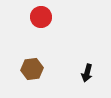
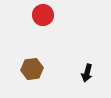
red circle: moved 2 px right, 2 px up
